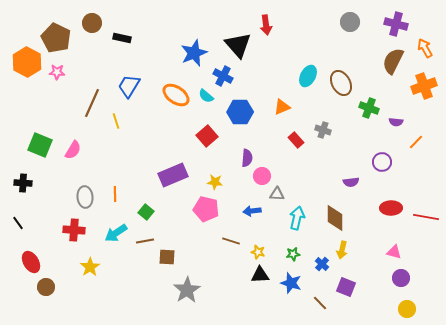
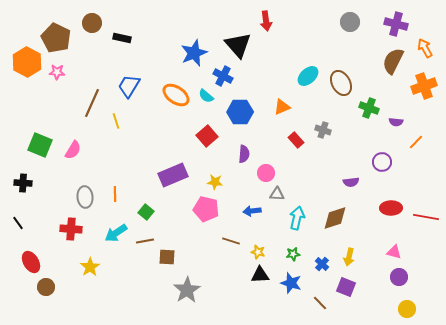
red arrow at (266, 25): moved 4 px up
cyan ellipse at (308, 76): rotated 20 degrees clockwise
purple semicircle at (247, 158): moved 3 px left, 4 px up
pink circle at (262, 176): moved 4 px right, 3 px up
brown diamond at (335, 218): rotated 72 degrees clockwise
red cross at (74, 230): moved 3 px left, 1 px up
yellow arrow at (342, 250): moved 7 px right, 7 px down
purple circle at (401, 278): moved 2 px left, 1 px up
